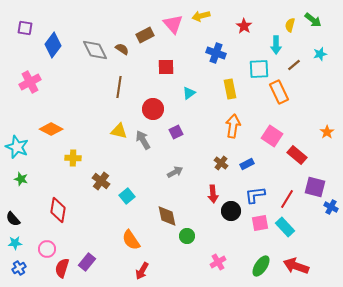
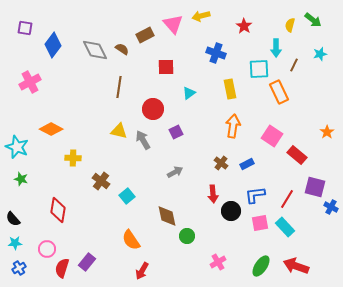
cyan arrow at (276, 45): moved 3 px down
brown line at (294, 65): rotated 24 degrees counterclockwise
